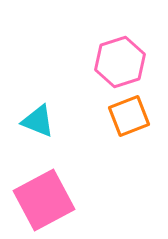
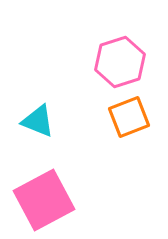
orange square: moved 1 px down
